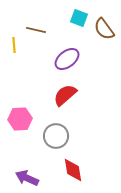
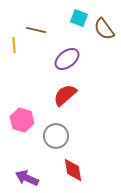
pink hexagon: moved 2 px right, 1 px down; rotated 20 degrees clockwise
